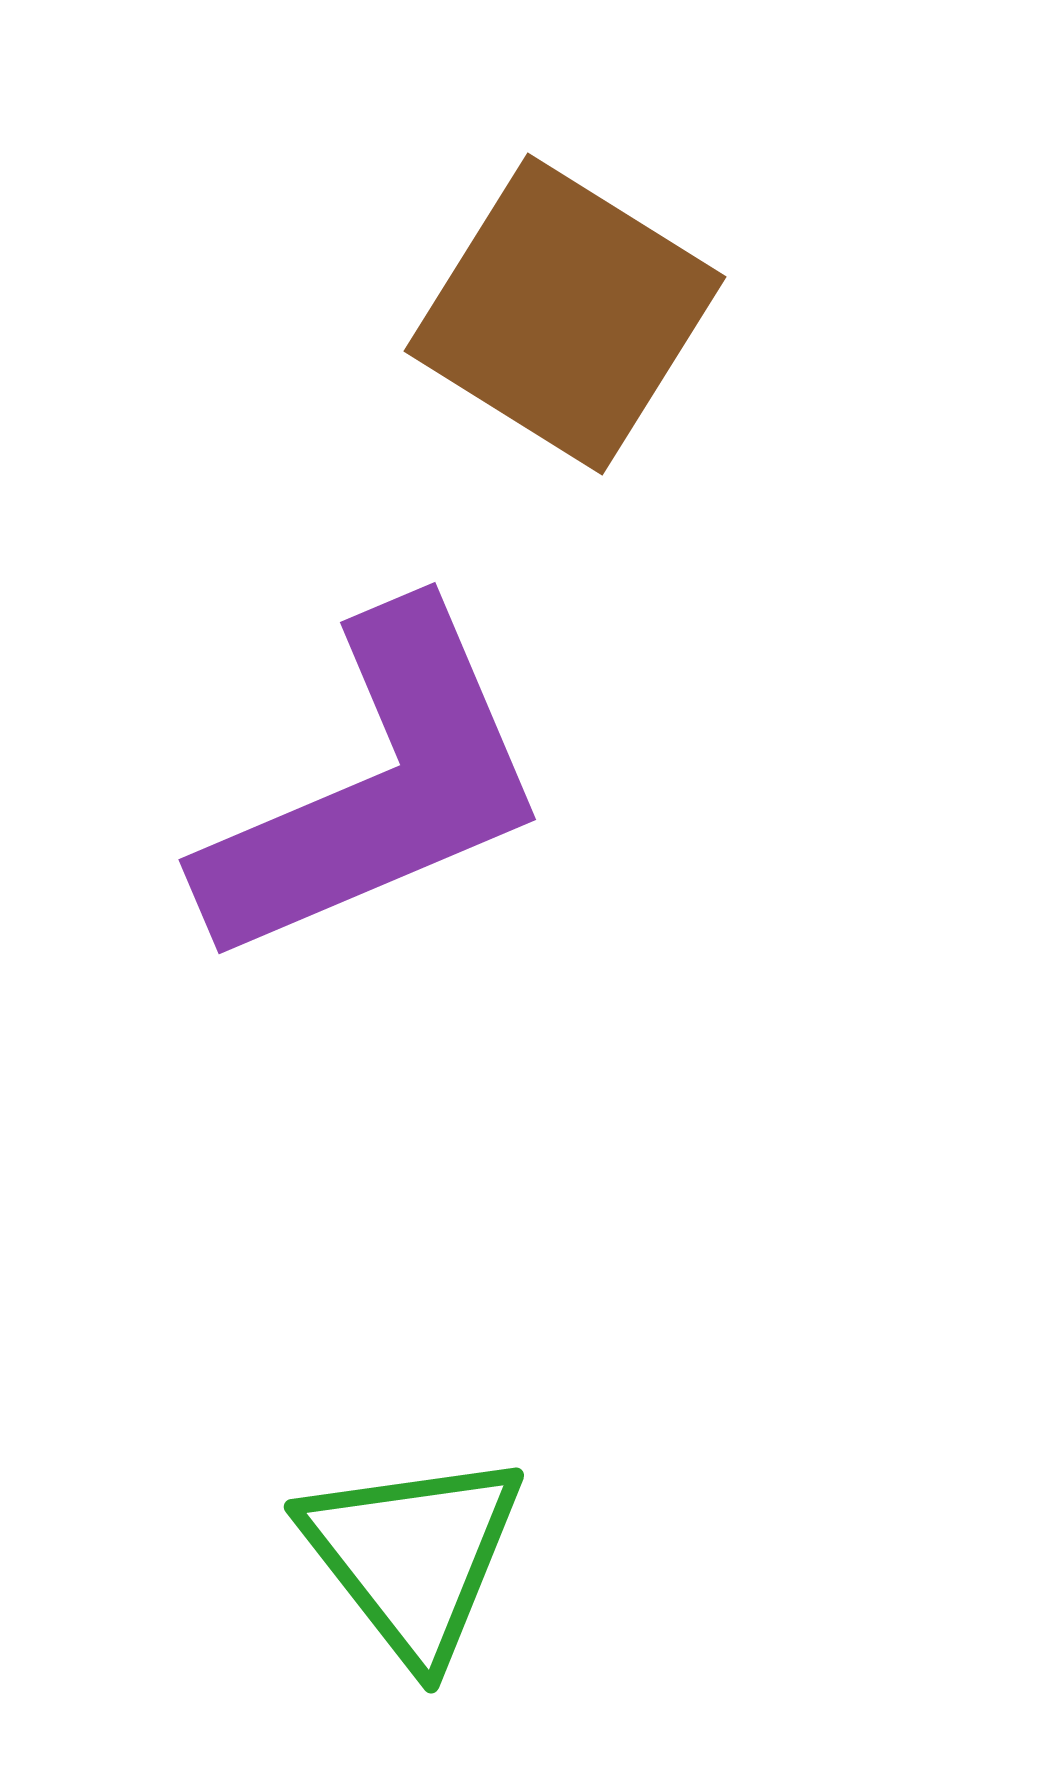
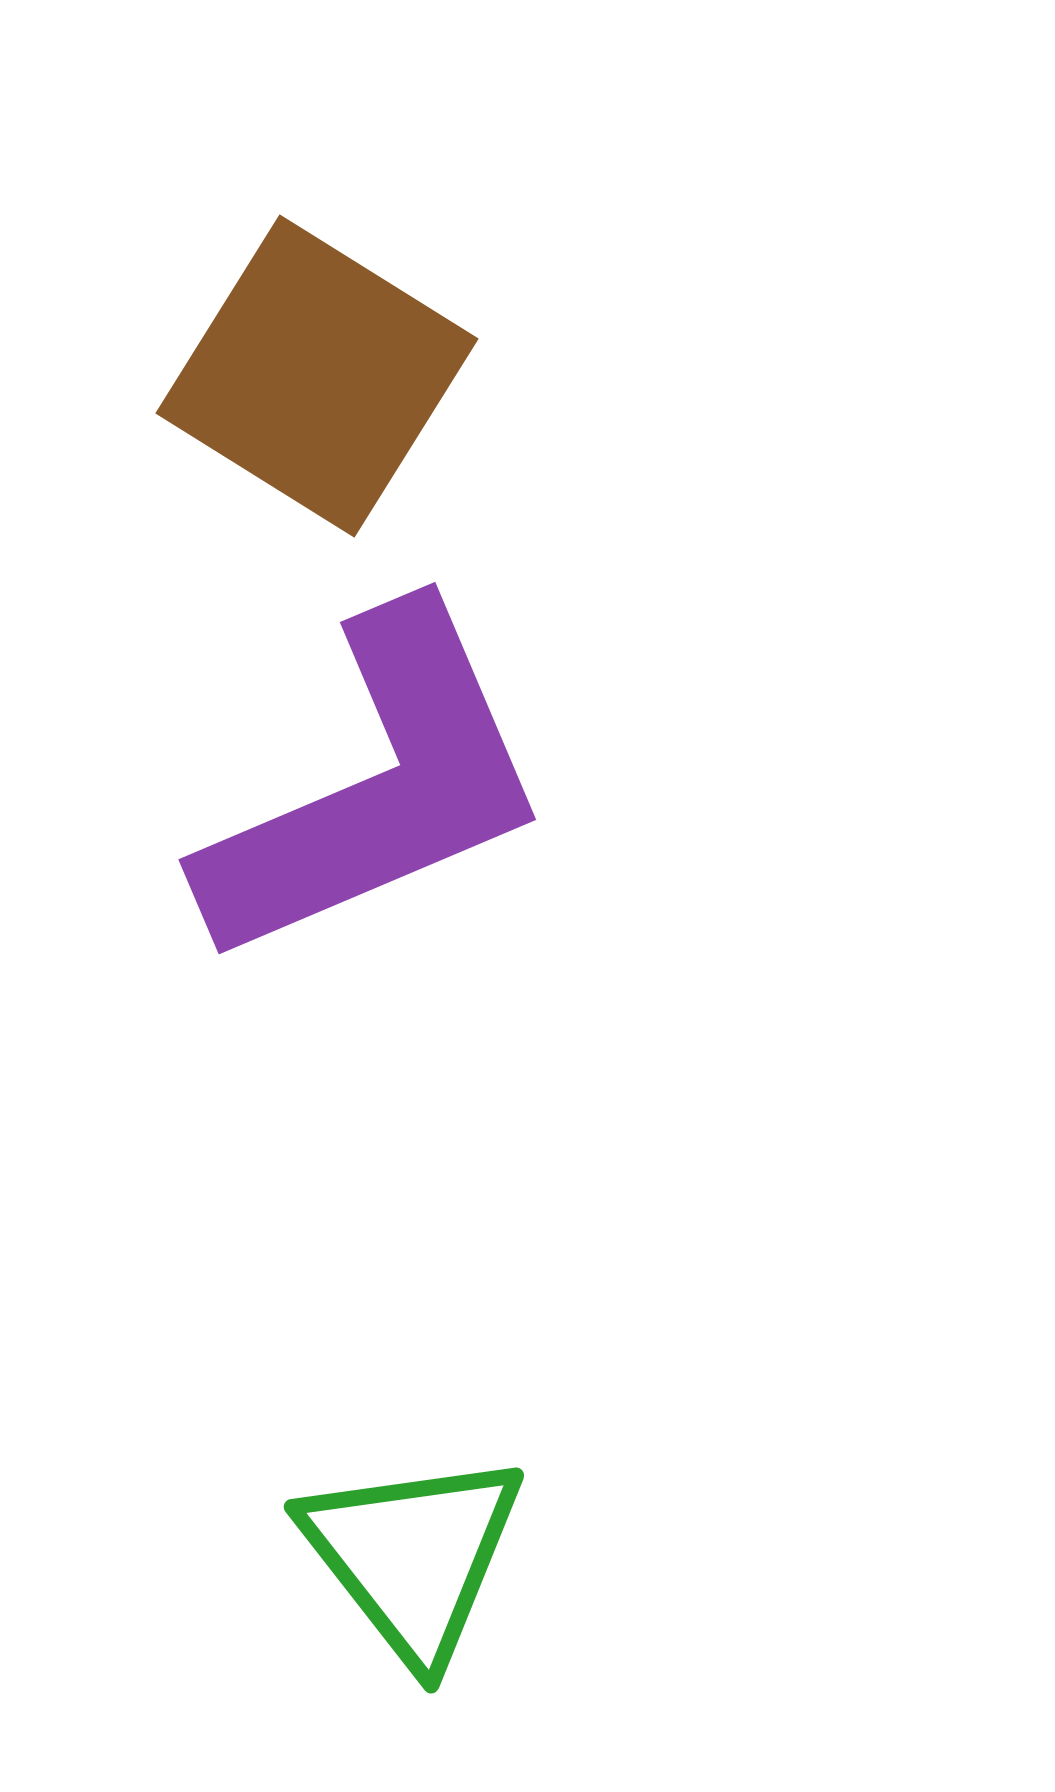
brown square: moved 248 px left, 62 px down
